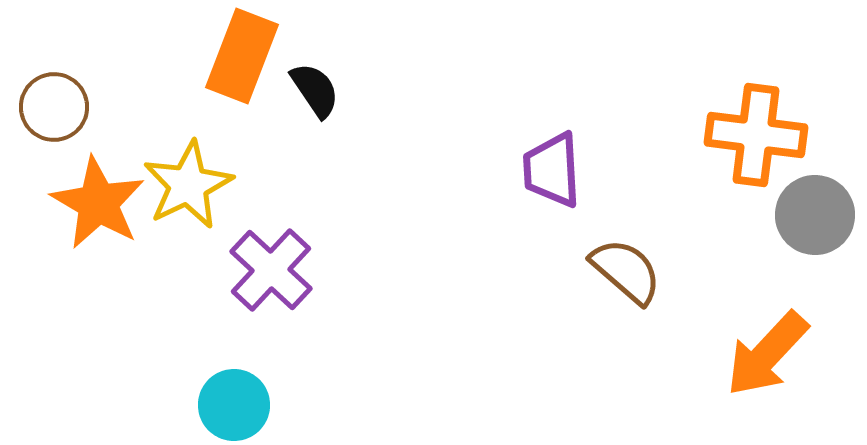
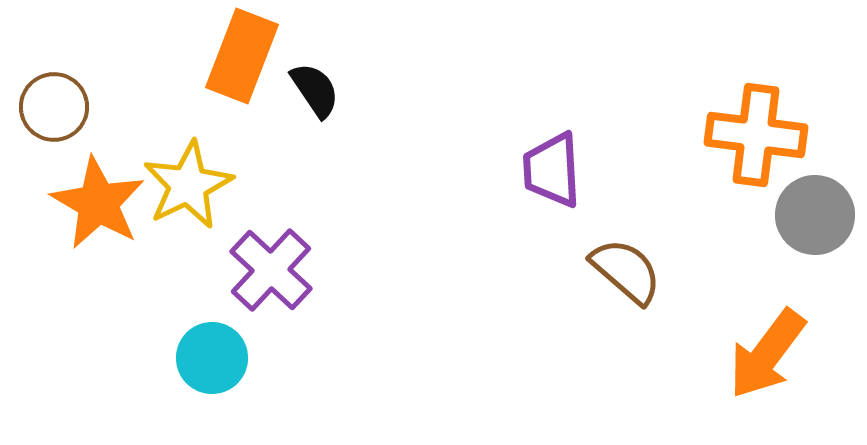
orange arrow: rotated 6 degrees counterclockwise
cyan circle: moved 22 px left, 47 px up
